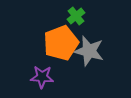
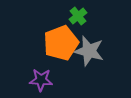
green cross: moved 2 px right
purple star: moved 1 px left, 3 px down
